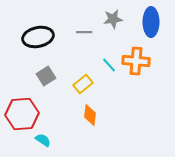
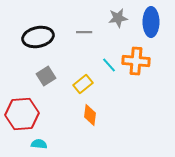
gray star: moved 5 px right, 1 px up
cyan semicircle: moved 4 px left, 4 px down; rotated 28 degrees counterclockwise
